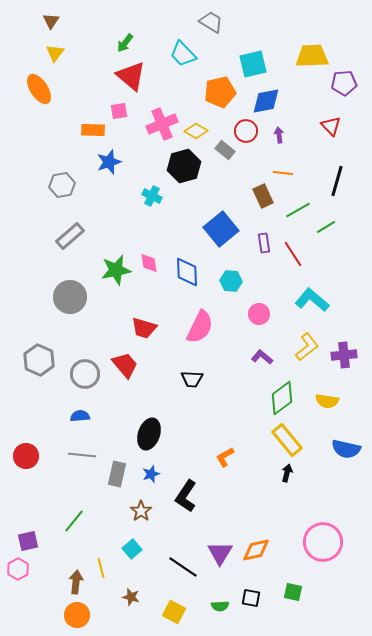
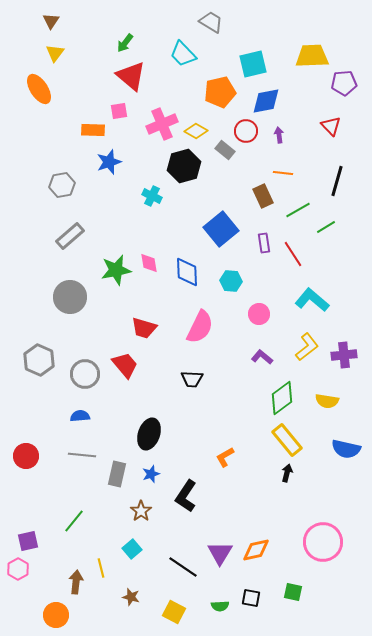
orange circle at (77, 615): moved 21 px left
